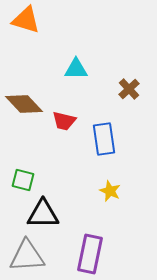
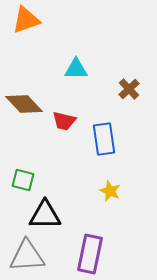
orange triangle: rotated 36 degrees counterclockwise
black triangle: moved 2 px right, 1 px down
